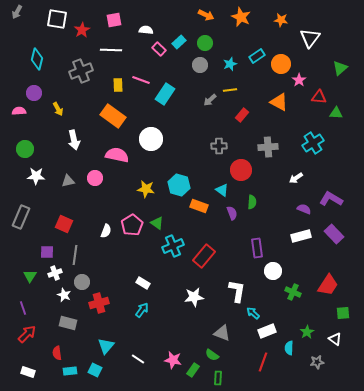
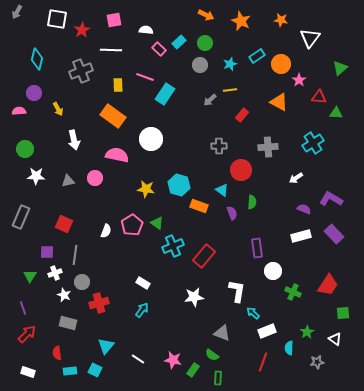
orange star at (241, 17): moved 4 px down
pink line at (141, 80): moved 4 px right, 3 px up
